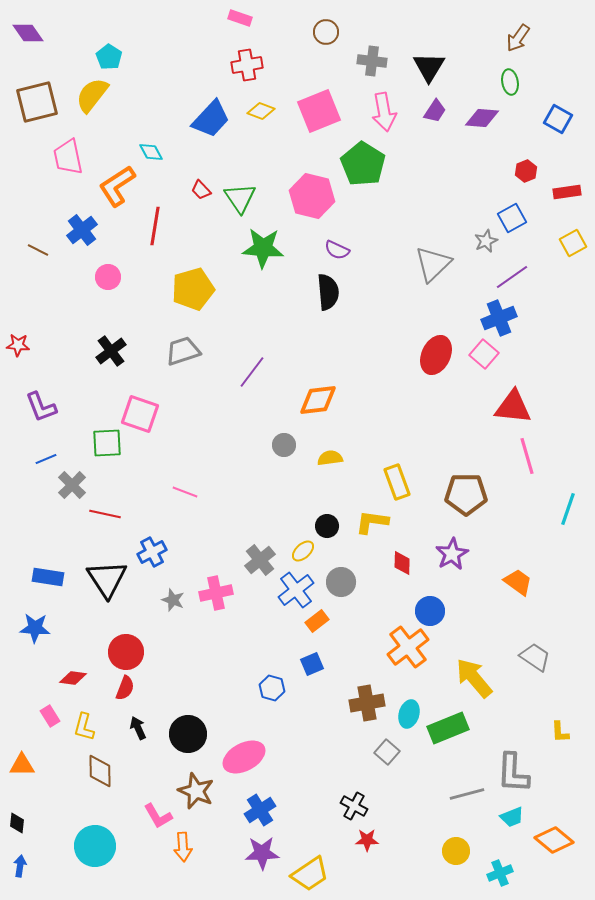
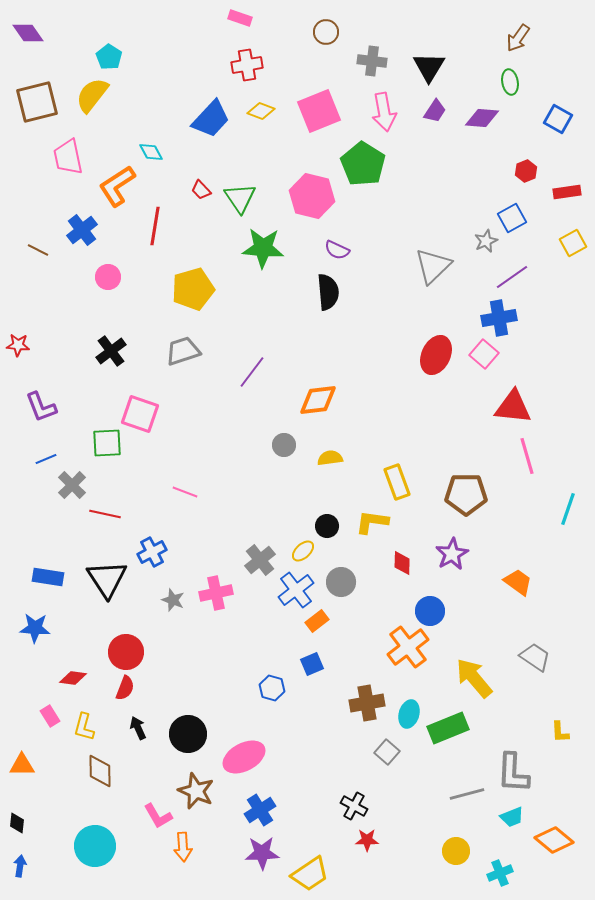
gray triangle at (433, 264): moved 2 px down
blue cross at (499, 318): rotated 12 degrees clockwise
